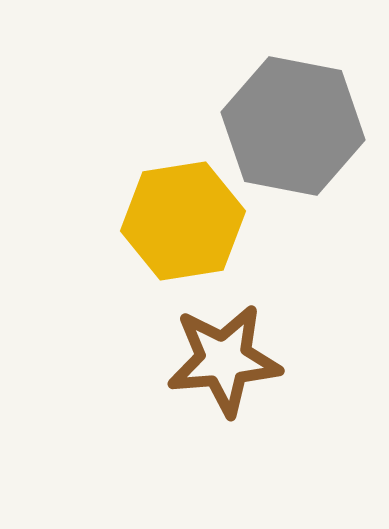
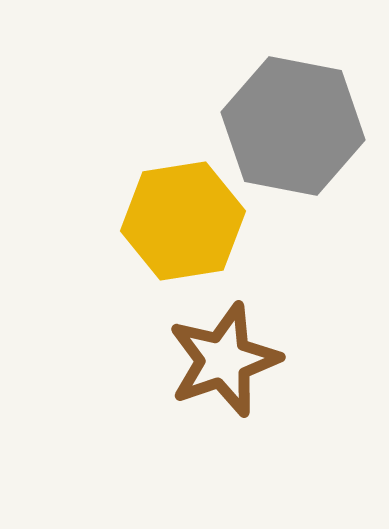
brown star: rotated 14 degrees counterclockwise
